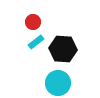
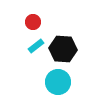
cyan rectangle: moved 4 px down
cyan circle: moved 1 px up
